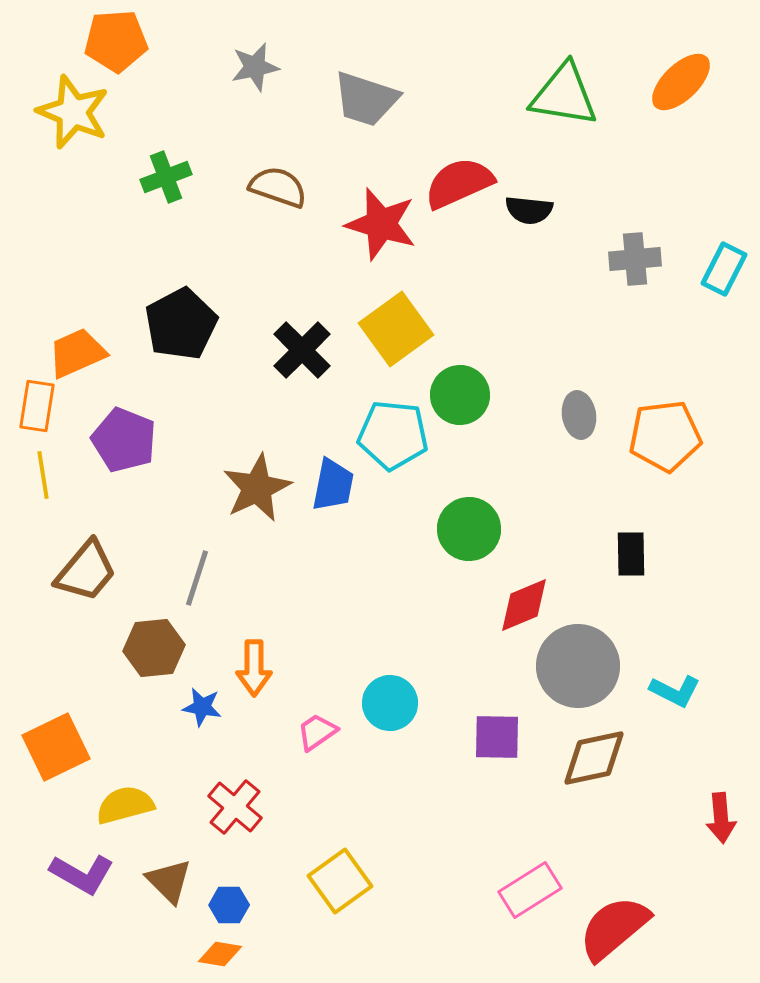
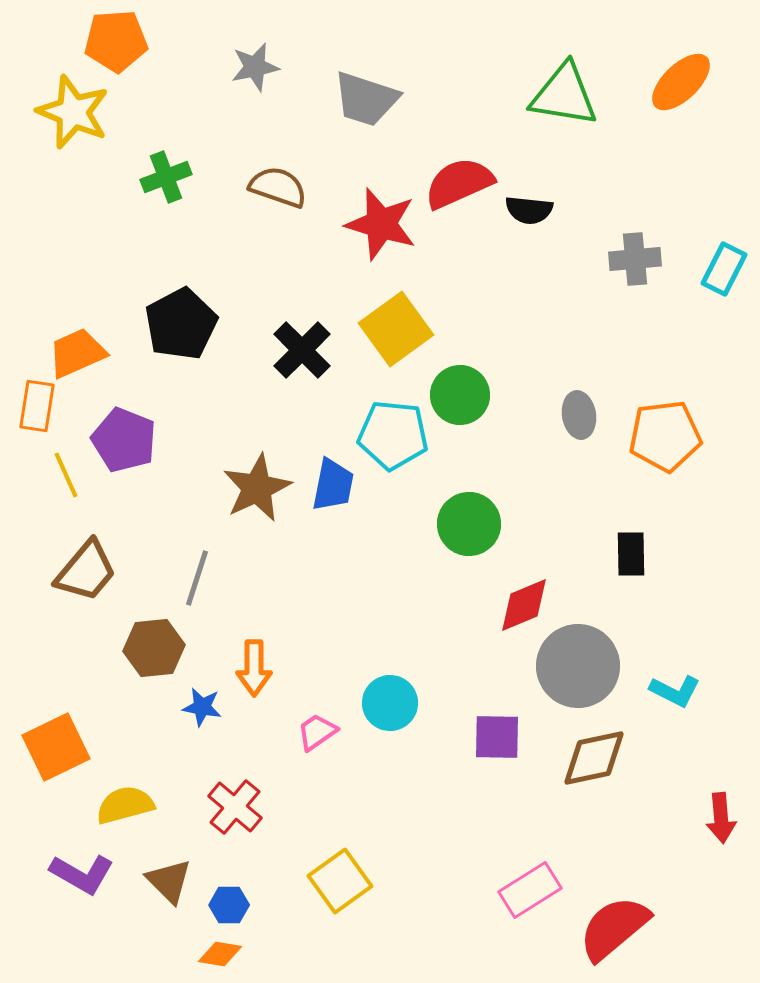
yellow line at (43, 475): moved 23 px right; rotated 15 degrees counterclockwise
green circle at (469, 529): moved 5 px up
